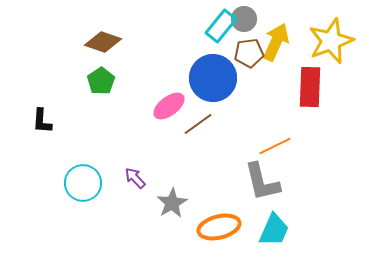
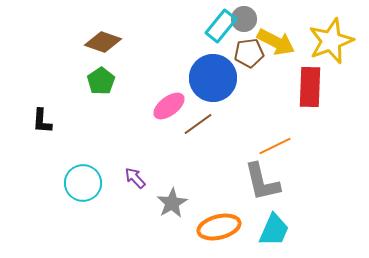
yellow arrow: rotated 93 degrees clockwise
